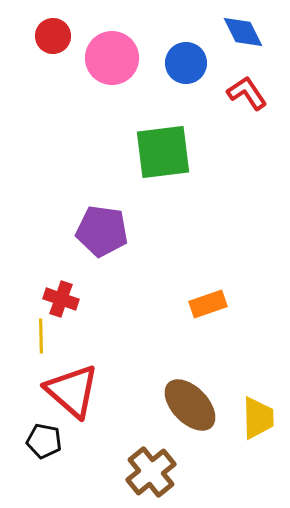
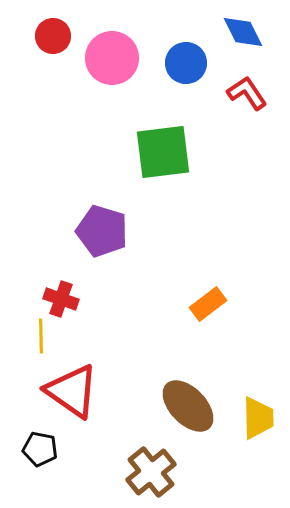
purple pentagon: rotated 9 degrees clockwise
orange rectangle: rotated 18 degrees counterclockwise
red triangle: rotated 6 degrees counterclockwise
brown ellipse: moved 2 px left, 1 px down
black pentagon: moved 4 px left, 8 px down
